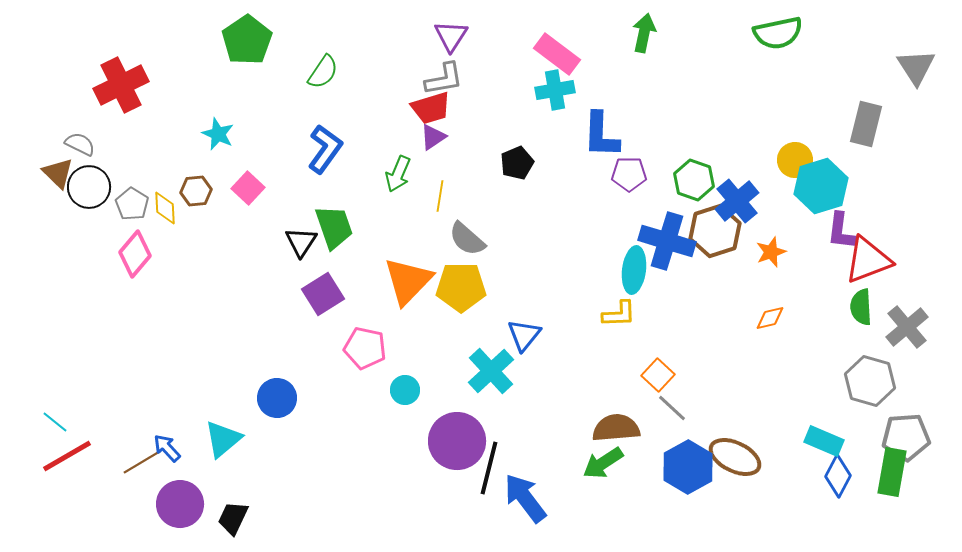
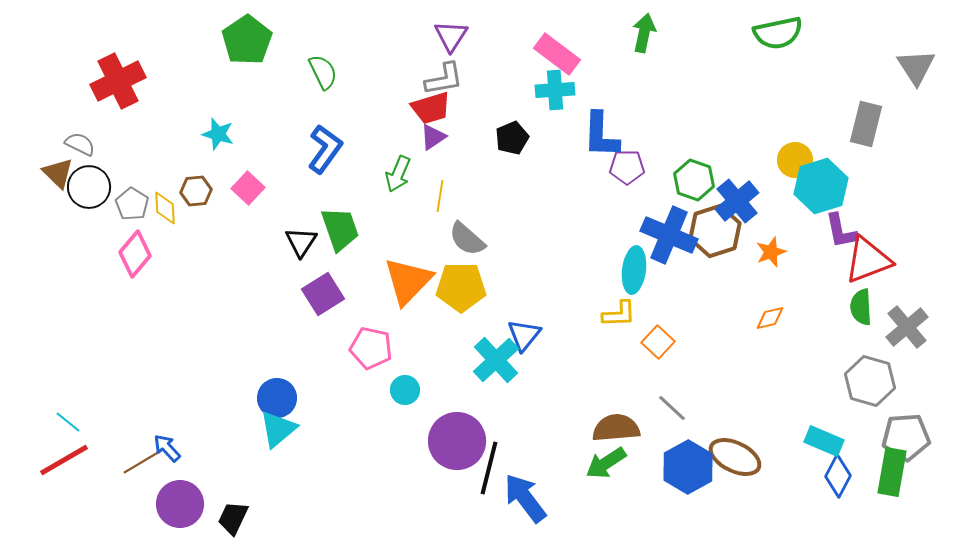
green semicircle at (323, 72): rotated 60 degrees counterclockwise
red cross at (121, 85): moved 3 px left, 4 px up
cyan cross at (555, 90): rotated 6 degrees clockwise
cyan star at (218, 134): rotated 8 degrees counterclockwise
black pentagon at (517, 163): moved 5 px left, 25 px up
purple pentagon at (629, 174): moved 2 px left, 7 px up
green trapezoid at (334, 227): moved 6 px right, 2 px down
purple L-shape at (841, 231): rotated 18 degrees counterclockwise
blue cross at (667, 241): moved 2 px right, 6 px up; rotated 6 degrees clockwise
pink pentagon at (365, 348): moved 6 px right
cyan cross at (491, 371): moved 5 px right, 11 px up
orange square at (658, 375): moved 33 px up
cyan line at (55, 422): moved 13 px right
cyan triangle at (223, 439): moved 55 px right, 10 px up
red line at (67, 456): moved 3 px left, 4 px down
green arrow at (603, 463): moved 3 px right
